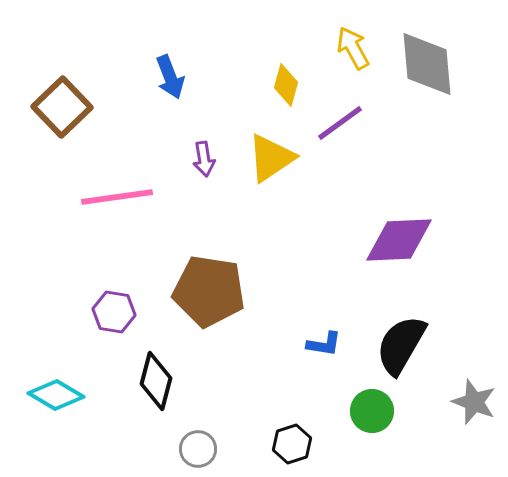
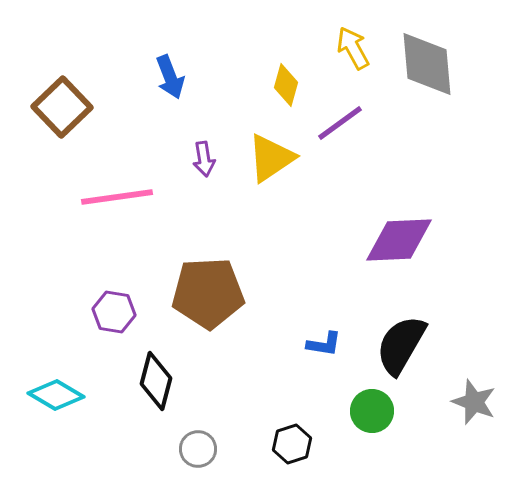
brown pentagon: moved 1 px left, 2 px down; rotated 12 degrees counterclockwise
